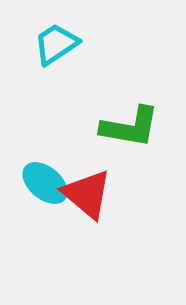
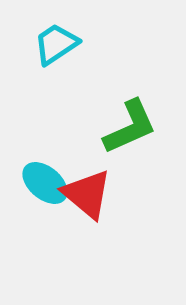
green L-shape: rotated 34 degrees counterclockwise
